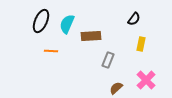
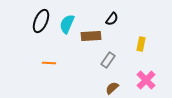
black semicircle: moved 22 px left
orange line: moved 2 px left, 12 px down
gray rectangle: rotated 14 degrees clockwise
brown semicircle: moved 4 px left
